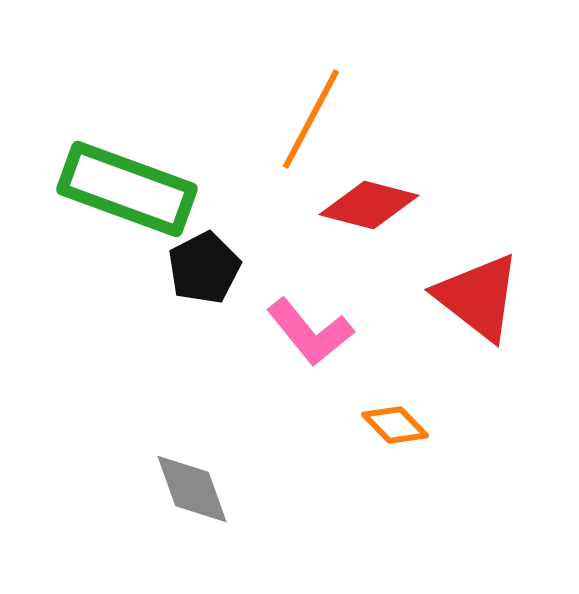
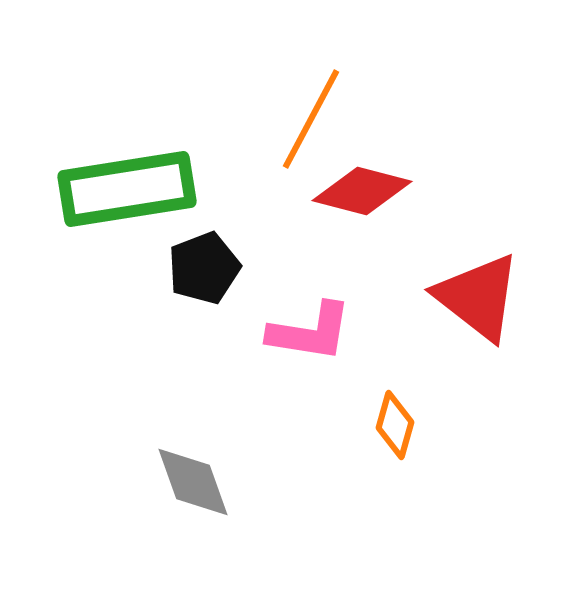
green rectangle: rotated 29 degrees counterclockwise
red diamond: moved 7 px left, 14 px up
black pentagon: rotated 6 degrees clockwise
pink L-shape: rotated 42 degrees counterclockwise
orange diamond: rotated 60 degrees clockwise
gray diamond: moved 1 px right, 7 px up
